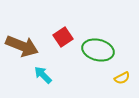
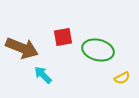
red square: rotated 24 degrees clockwise
brown arrow: moved 2 px down
